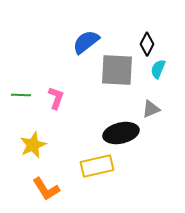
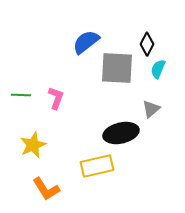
gray square: moved 2 px up
gray triangle: rotated 18 degrees counterclockwise
